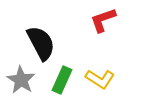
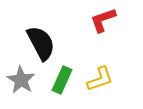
yellow L-shape: rotated 52 degrees counterclockwise
